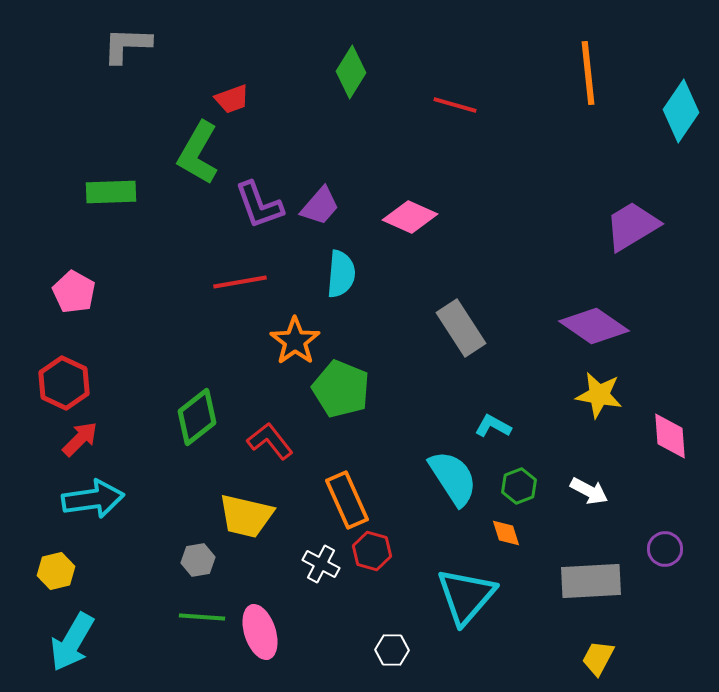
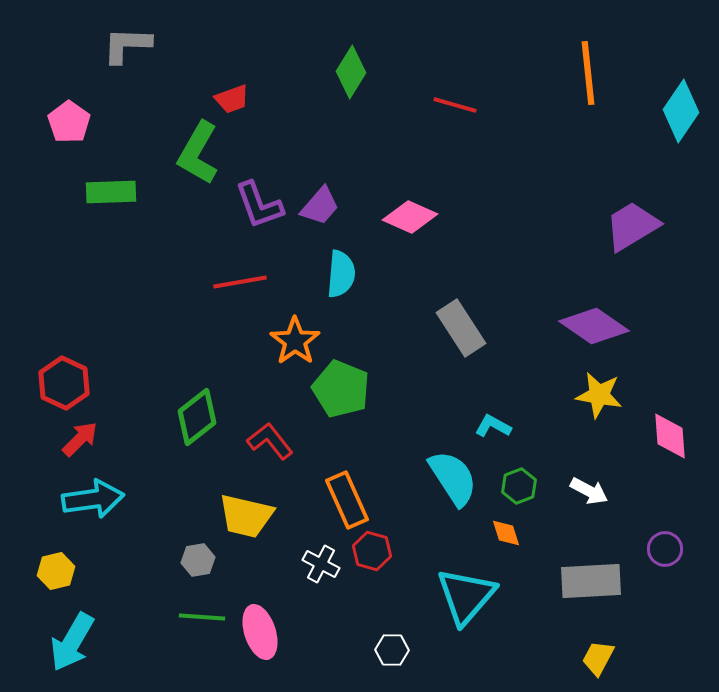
pink pentagon at (74, 292): moved 5 px left, 170 px up; rotated 6 degrees clockwise
